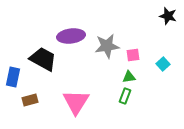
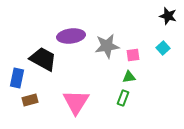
cyan square: moved 16 px up
blue rectangle: moved 4 px right, 1 px down
green rectangle: moved 2 px left, 2 px down
